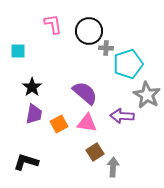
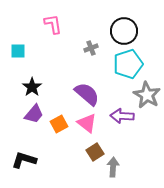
black circle: moved 35 px right
gray cross: moved 15 px left; rotated 24 degrees counterclockwise
purple semicircle: moved 2 px right, 1 px down
purple trapezoid: rotated 30 degrees clockwise
pink triangle: rotated 30 degrees clockwise
black L-shape: moved 2 px left, 2 px up
